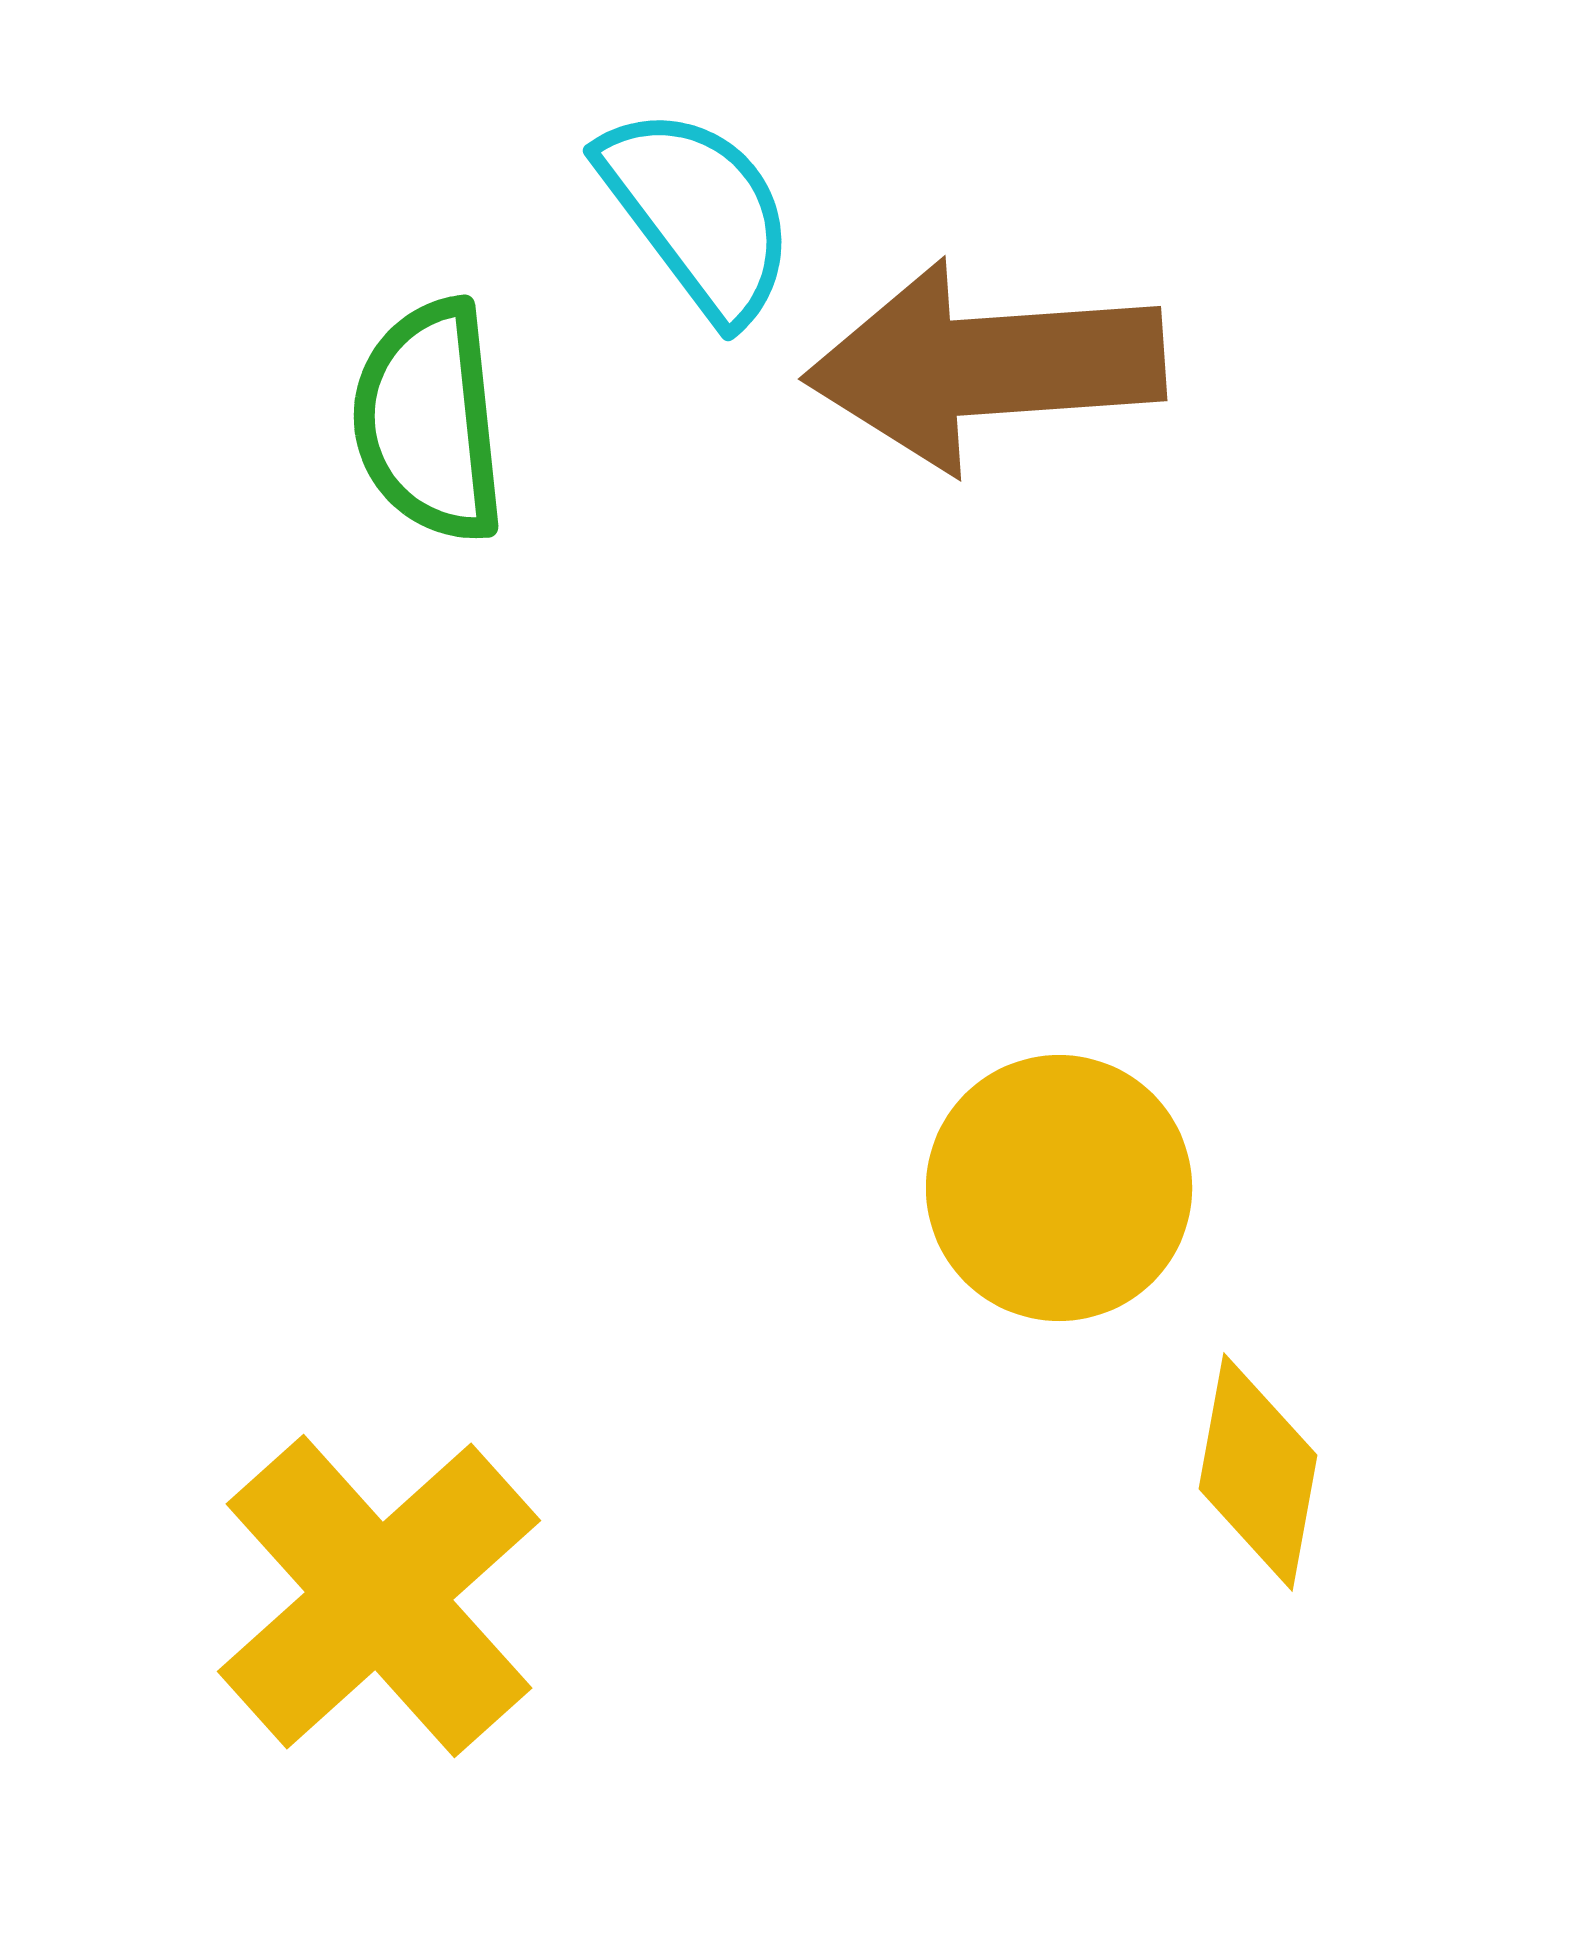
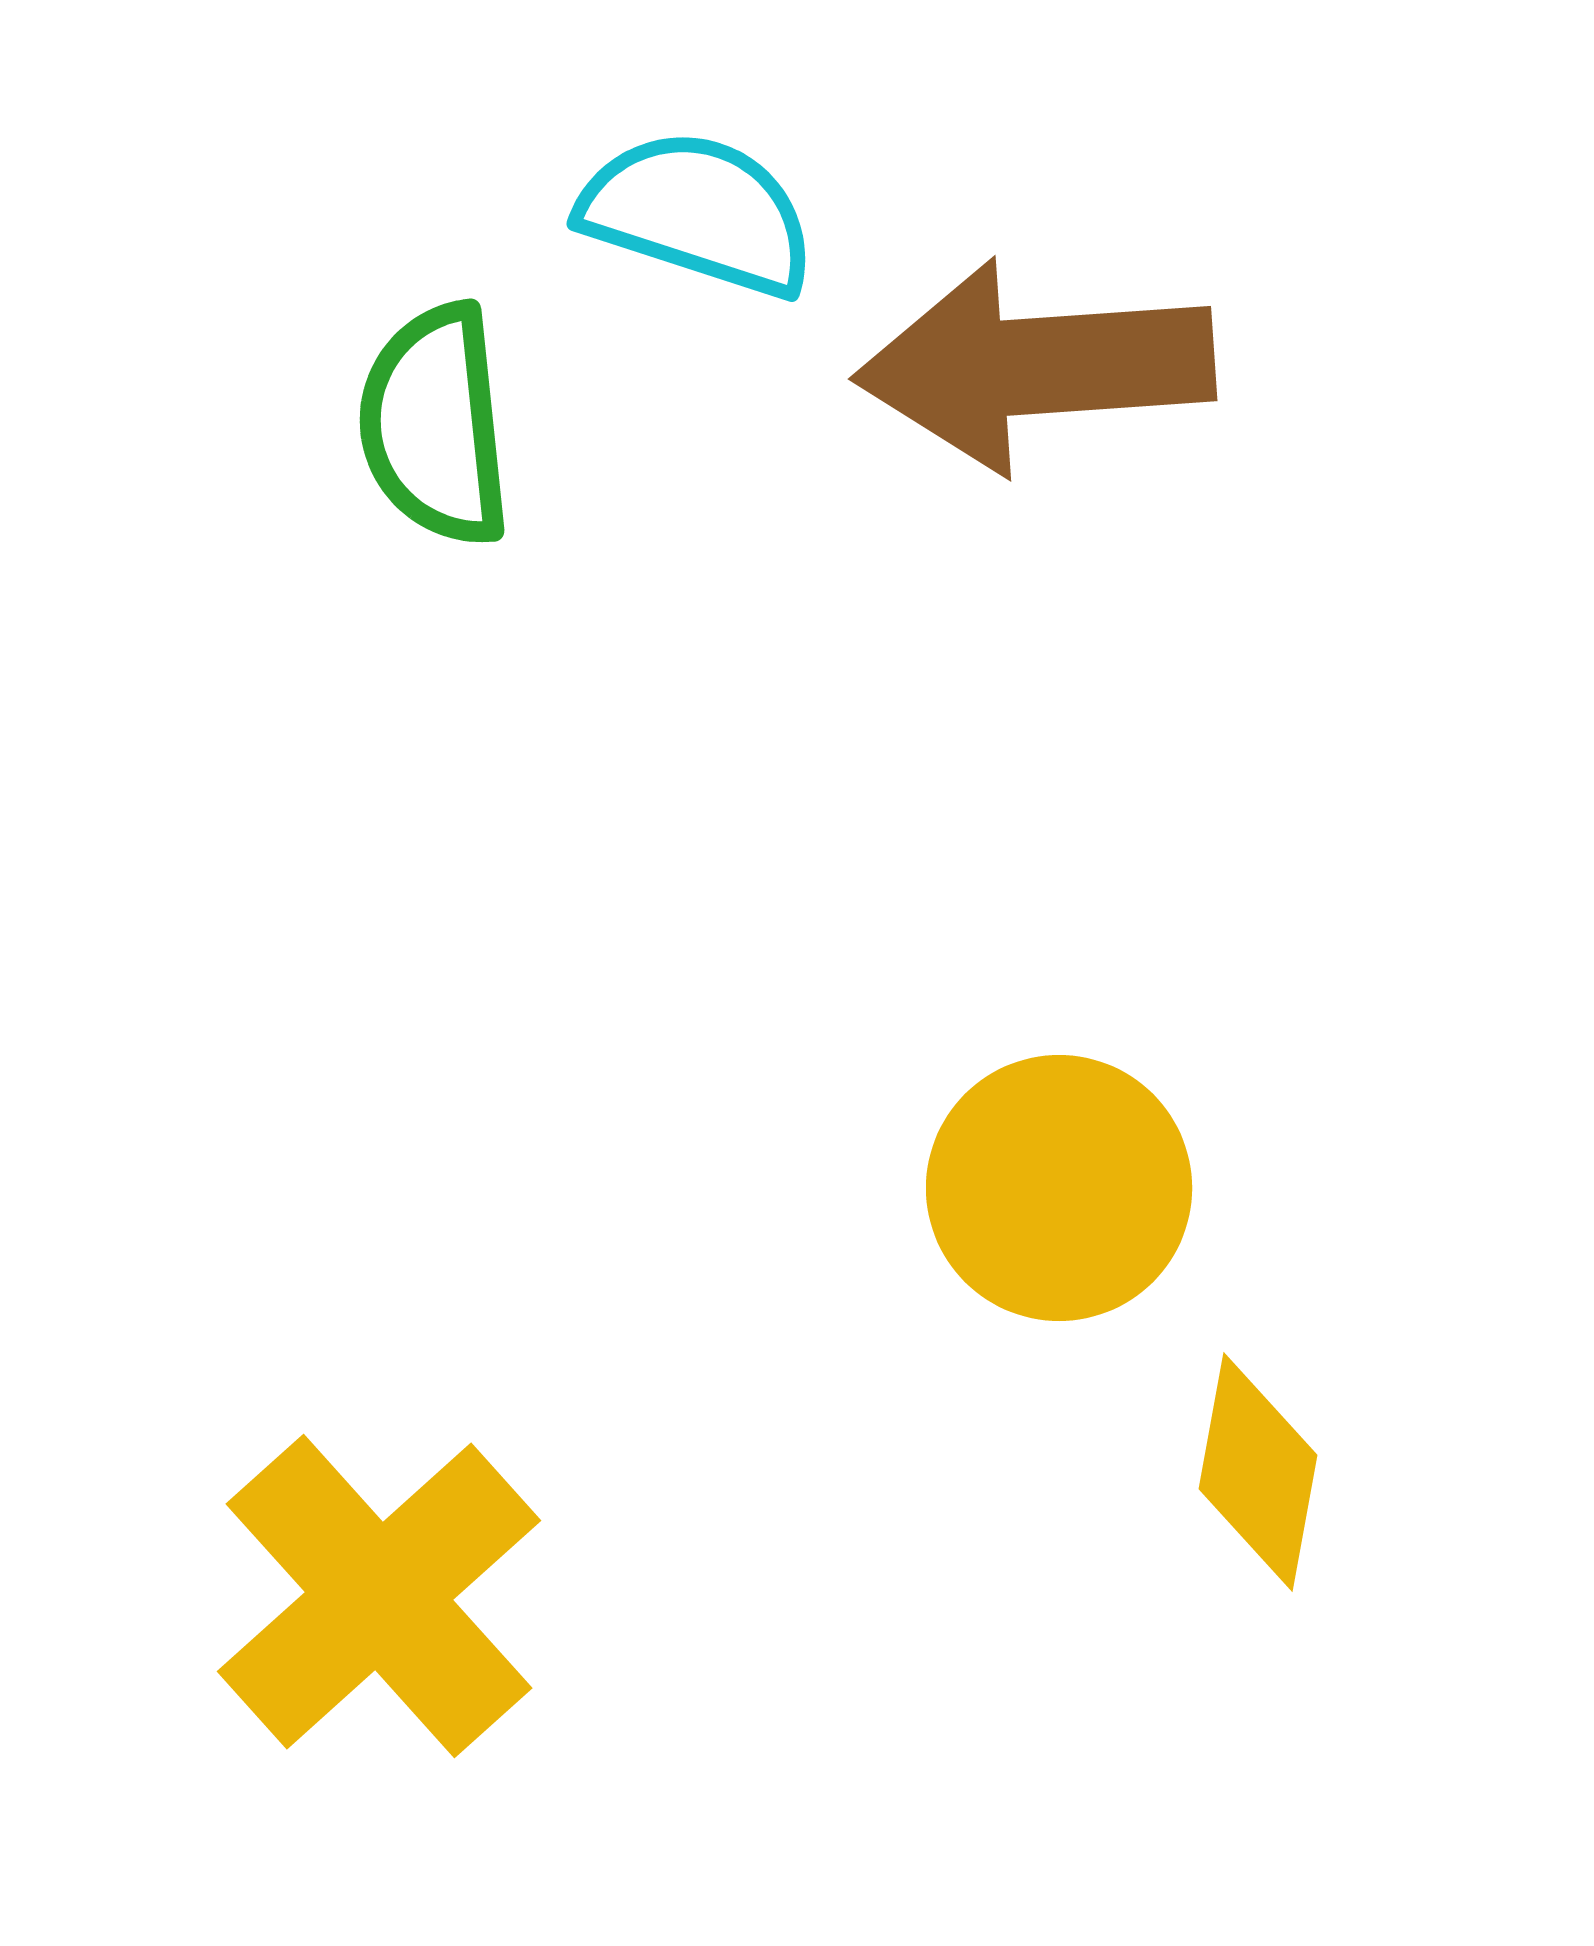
cyan semicircle: rotated 35 degrees counterclockwise
brown arrow: moved 50 px right
green semicircle: moved 6 px right, 4 px down
